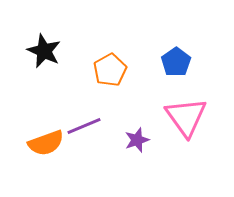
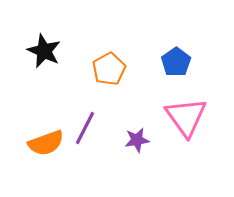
orange pentagon: moved 1 px left, 1 px up
purple line: moved 1 px right, 2 px down; rotated 40 degrees counterclockwise
purple star: rotated 10 degrees clockwise
